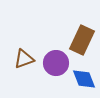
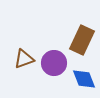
purple circle: moved 2 px left
